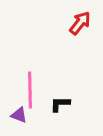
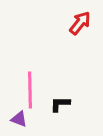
purple triangle: moved 4 px down
